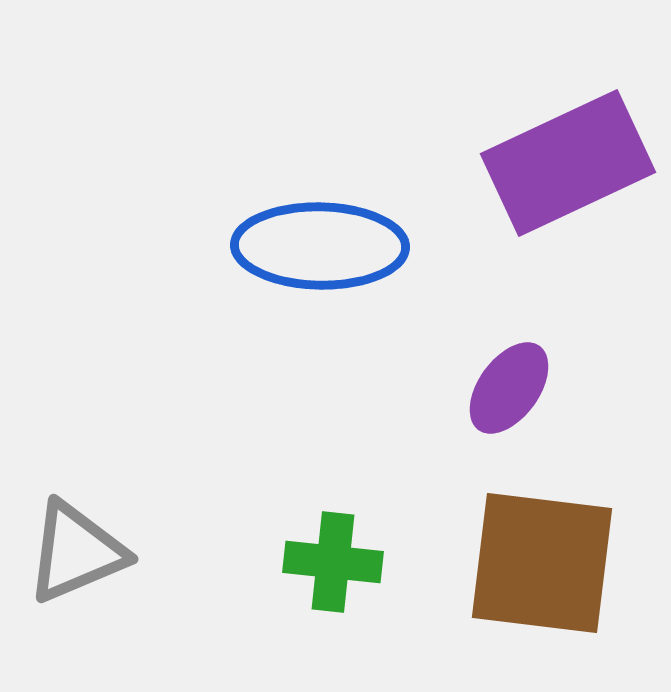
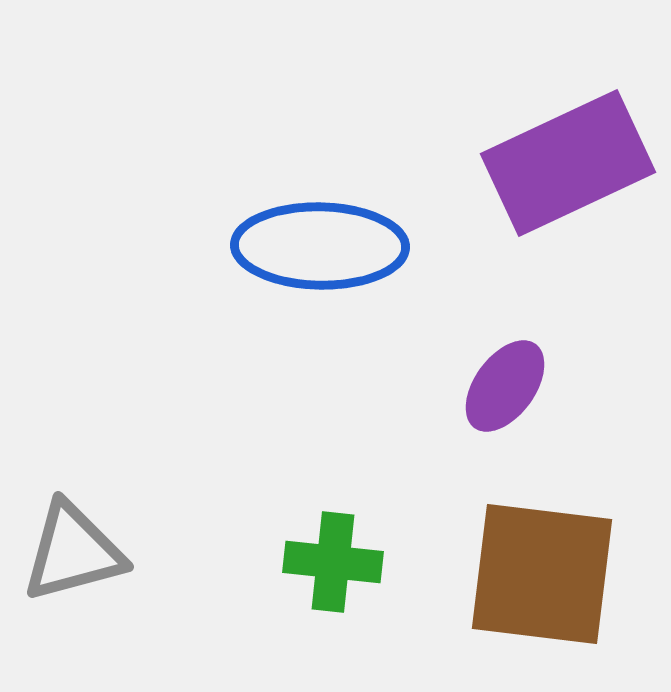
purple ellipse: moved 4 px left, 2 px up
gray triangle: moved 3 px left; rotated 8 degrees clockwise
brown square: moved 11 px down
